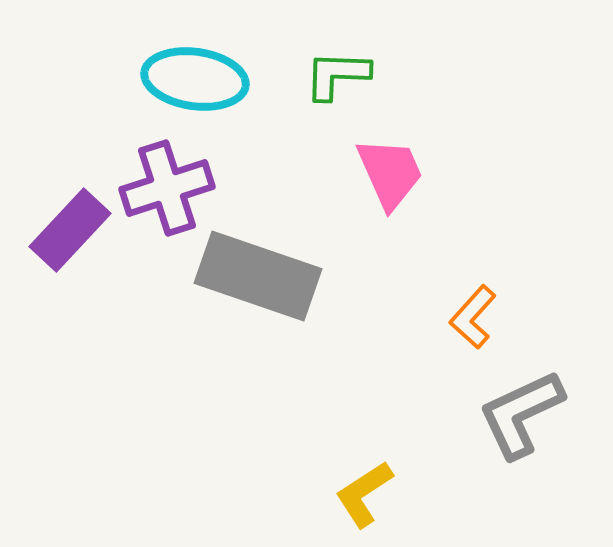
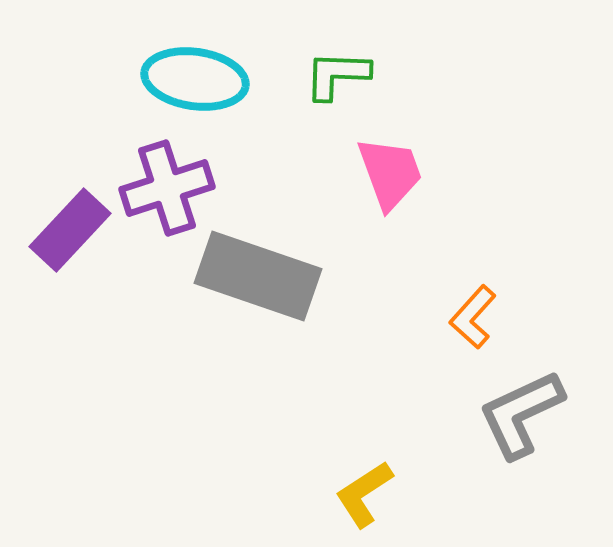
pink trapezoid: rotated 4 degrees clockwise
